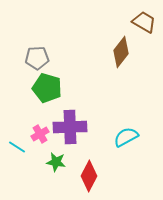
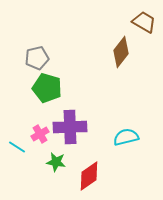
gray pentagon: rotated 10 degrees counterclockwise
cyan semicircle: rotated 15 degrees clockwise
red diamond: rotated 28 degrees clockwise
